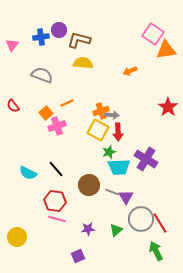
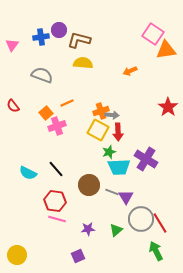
yellow circle: moved 18 px down
